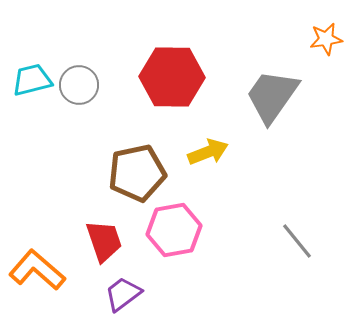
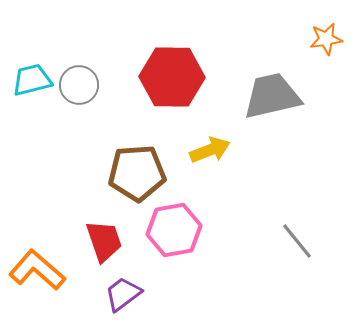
gray trapezoid: rotated 42 degrees clockwise
yellow arrow: moved 2 px right, 2 px up
brown pentagon: rotated 8 degrees clockwise
